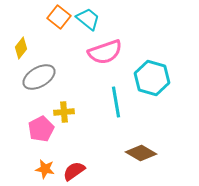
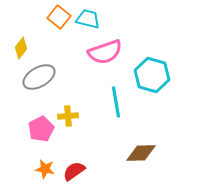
cyan trapezoid: rotated 25 degrees counterclockwise
cyan hexagon: moved 3 px up
yellow cross: moved 4 px right, 4 px down
brown diamond: rotated 32 degrees counterclockwise
